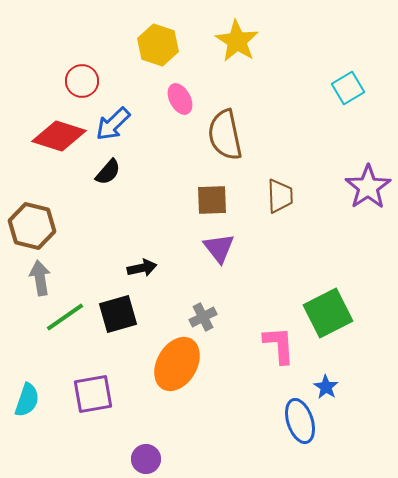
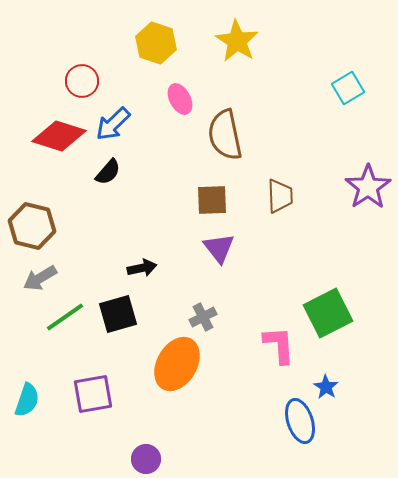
yellow hexagon: moved 2 px left, 2 px up
gray arrow: rotated 112 degrees counterclockwise
